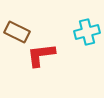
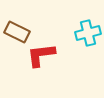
cyan cross: moved 1 px right, 1 px down
